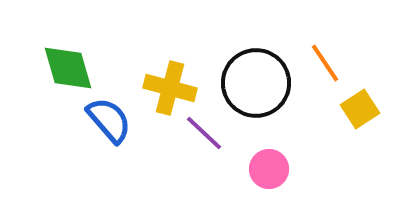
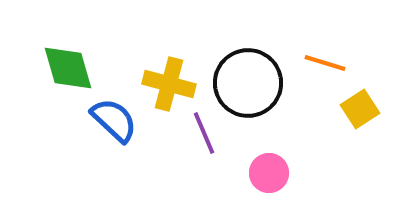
orange line: rotated 39 degrees counterclockwise
black circle: moved 8 px left
yellow cross: moved 1 px left, 4 px up
blue semicircle: moved 5 px right; rotated 6 degrees counterclockwise
purple line: rotated 24 degrees clockwise
pink circle: moved 4 px down
